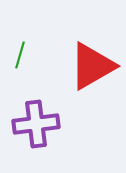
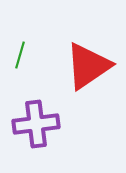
red triangle: moved 4 px left; rotated 4 degrees counterclockwise
